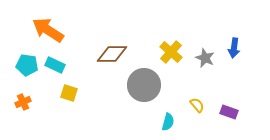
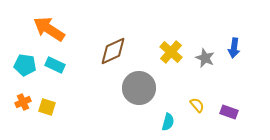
orange arrow: moved 1 px right, 1 px up
brown diamond: moved 1 px right, 3 px up; rotated 24 degrees counterclockwise
cyan pentagon: moved 2 px left
gray circle: moved 5 px left, 3 px down
yellow square: moved 22 px left, 14 px down
